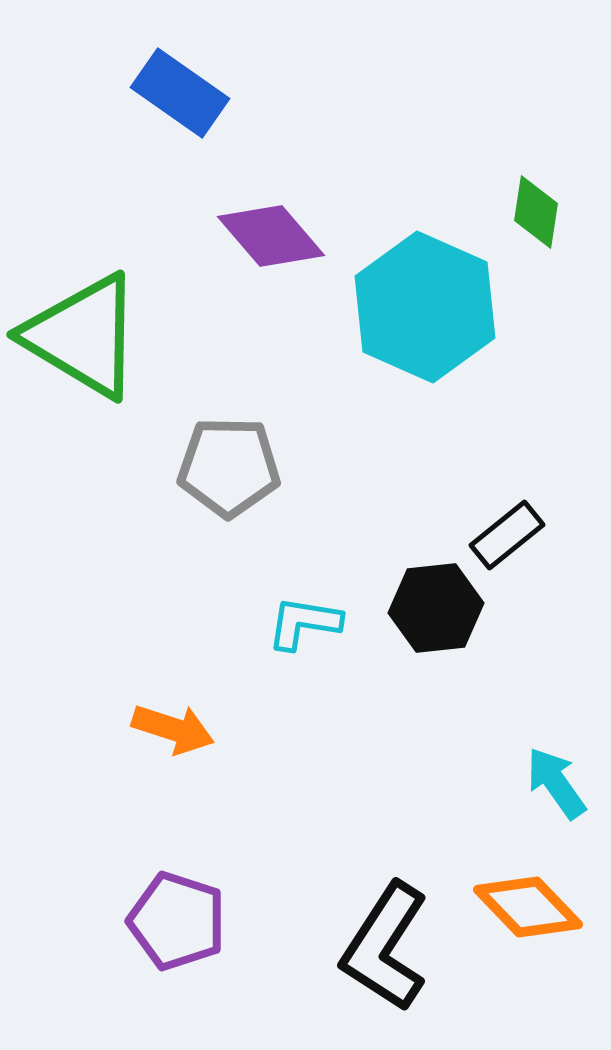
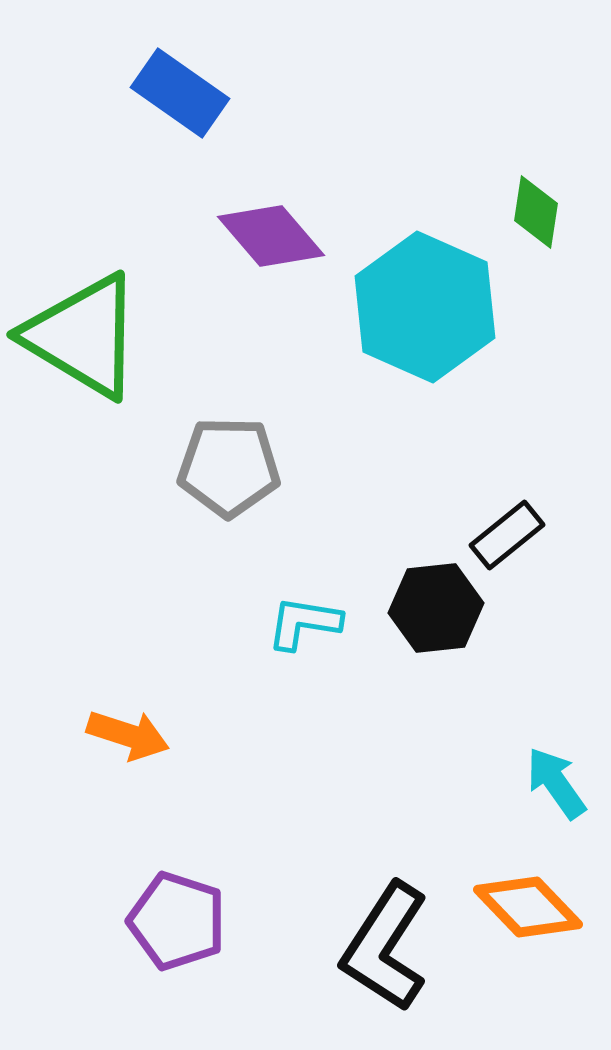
orange arrow: moved 45 px left, 6 px down
